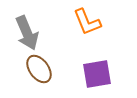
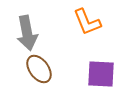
gray arrow: rotated 12 degrees clockwise
purple square: moved 4 px right; rotated 12 degrees clockwise
